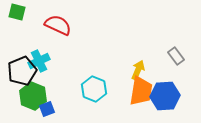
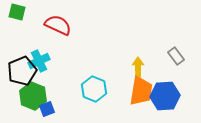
yellow arrow: moved 3 px up; rotated 24 degrees counterclockwise
